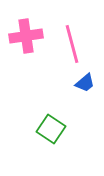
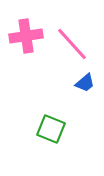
pink line: rotated 27 degrees counterclockwise
green square: rotated 12 degrees counterclockwise
